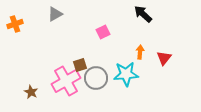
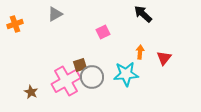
gray circle: moved 4 px left, 1 px up
